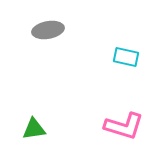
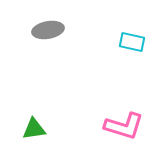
cyan rectangle: moved 6 px right, 15 px up
